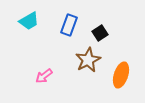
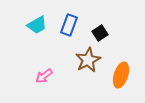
cyan trapezoid: moved 8 px right, 4 px down
